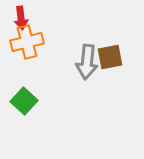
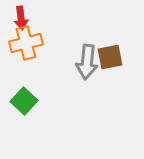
orange cross: moved 1 px left, 1 px down
